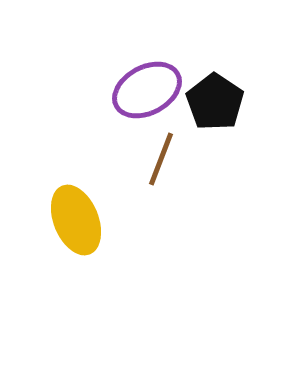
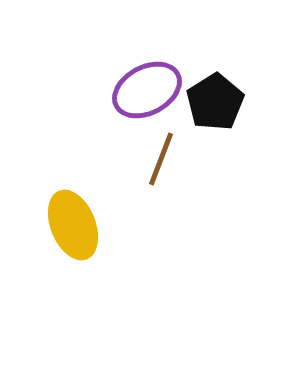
black pentagon: rotated 6 degrees clockwise
yellow ellipse: moved 3 px left, 5 px down
